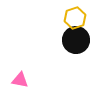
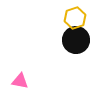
pink triangle: moved 1 px down
